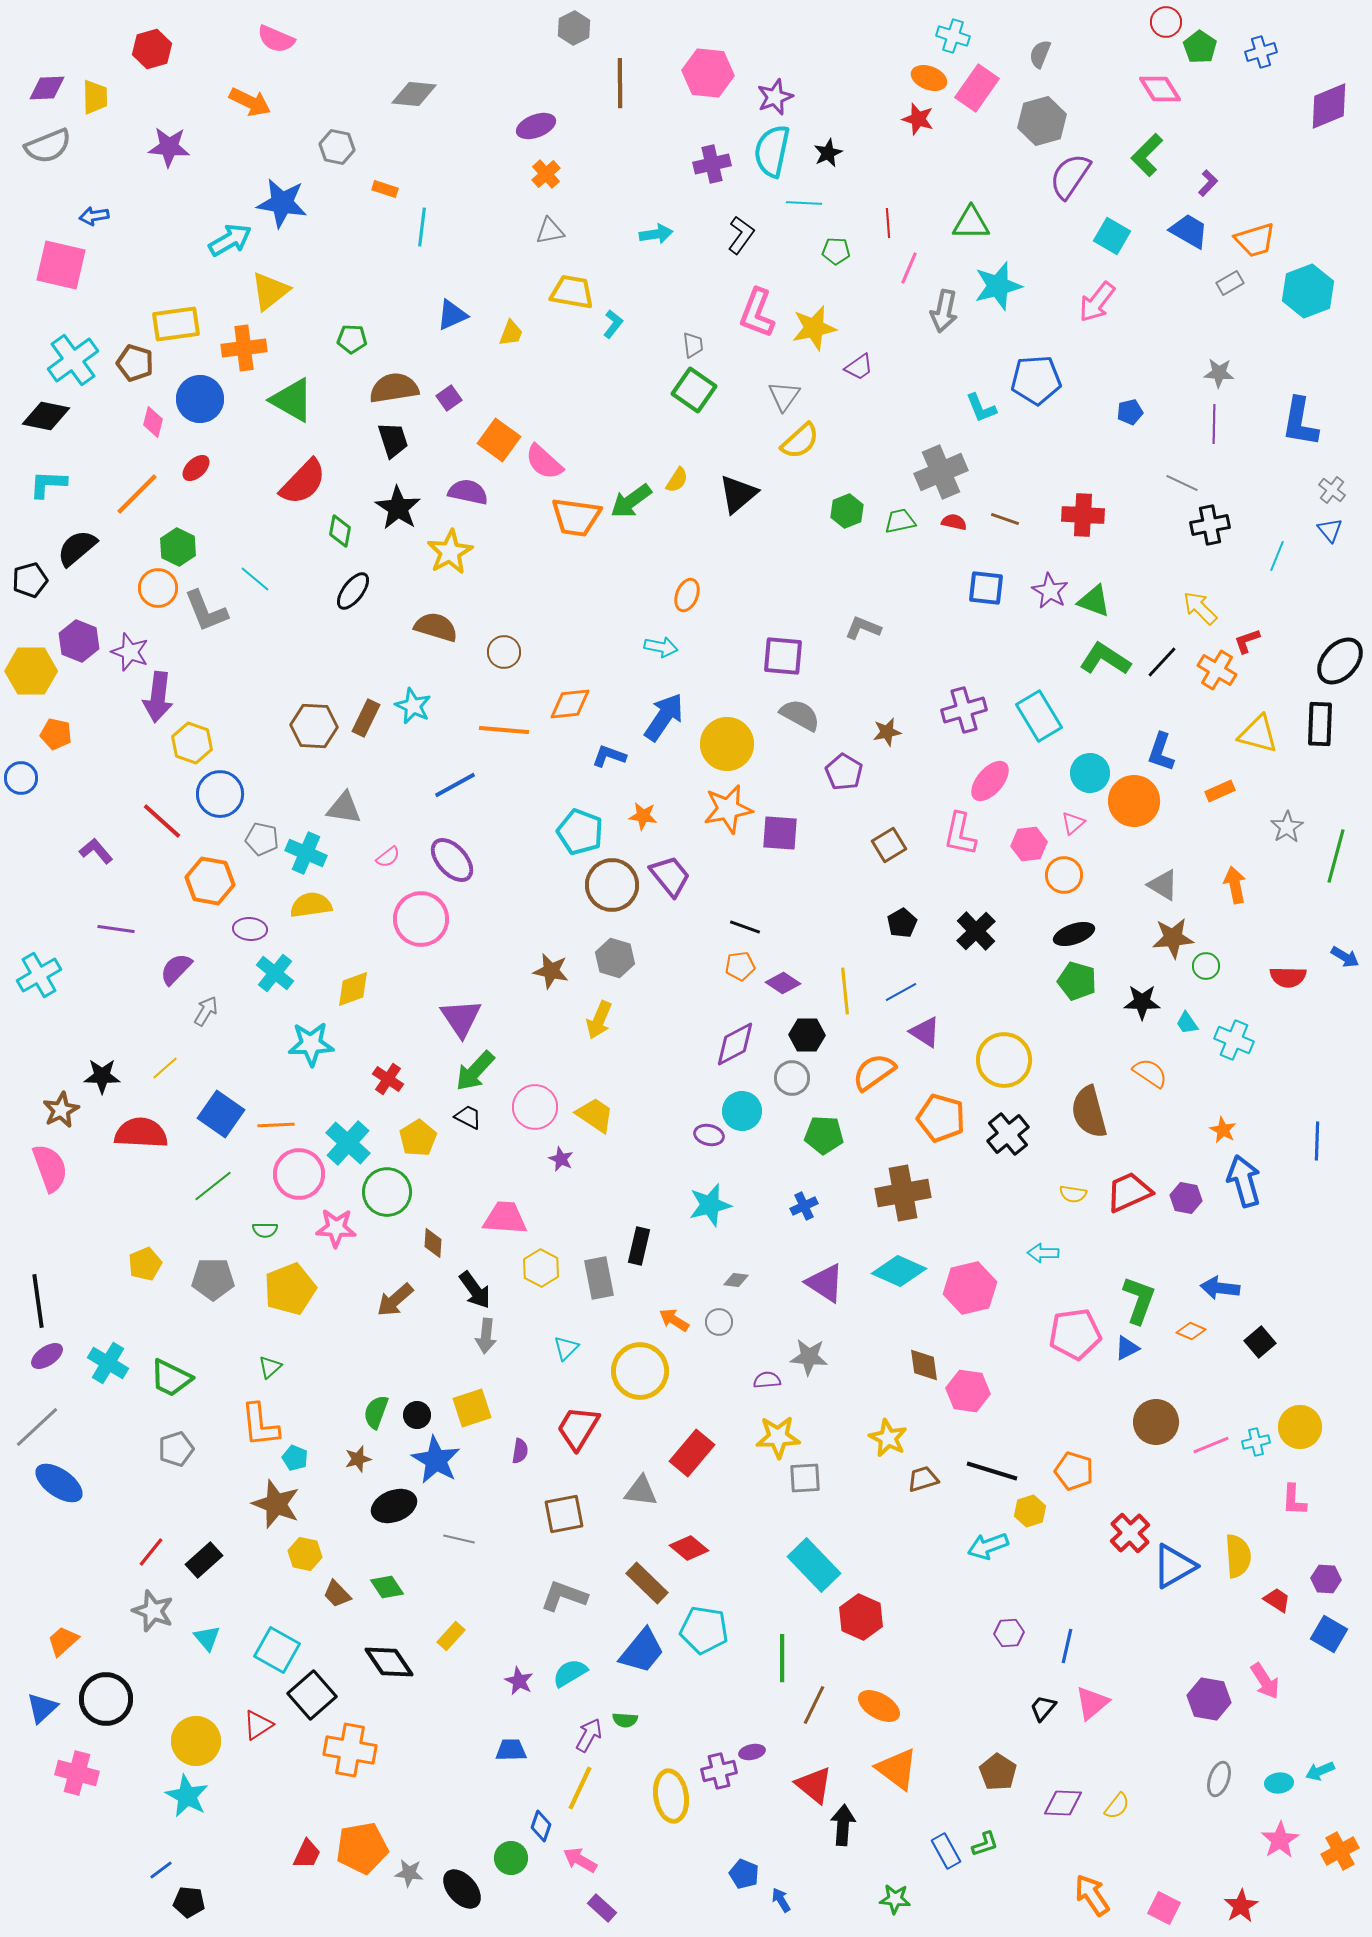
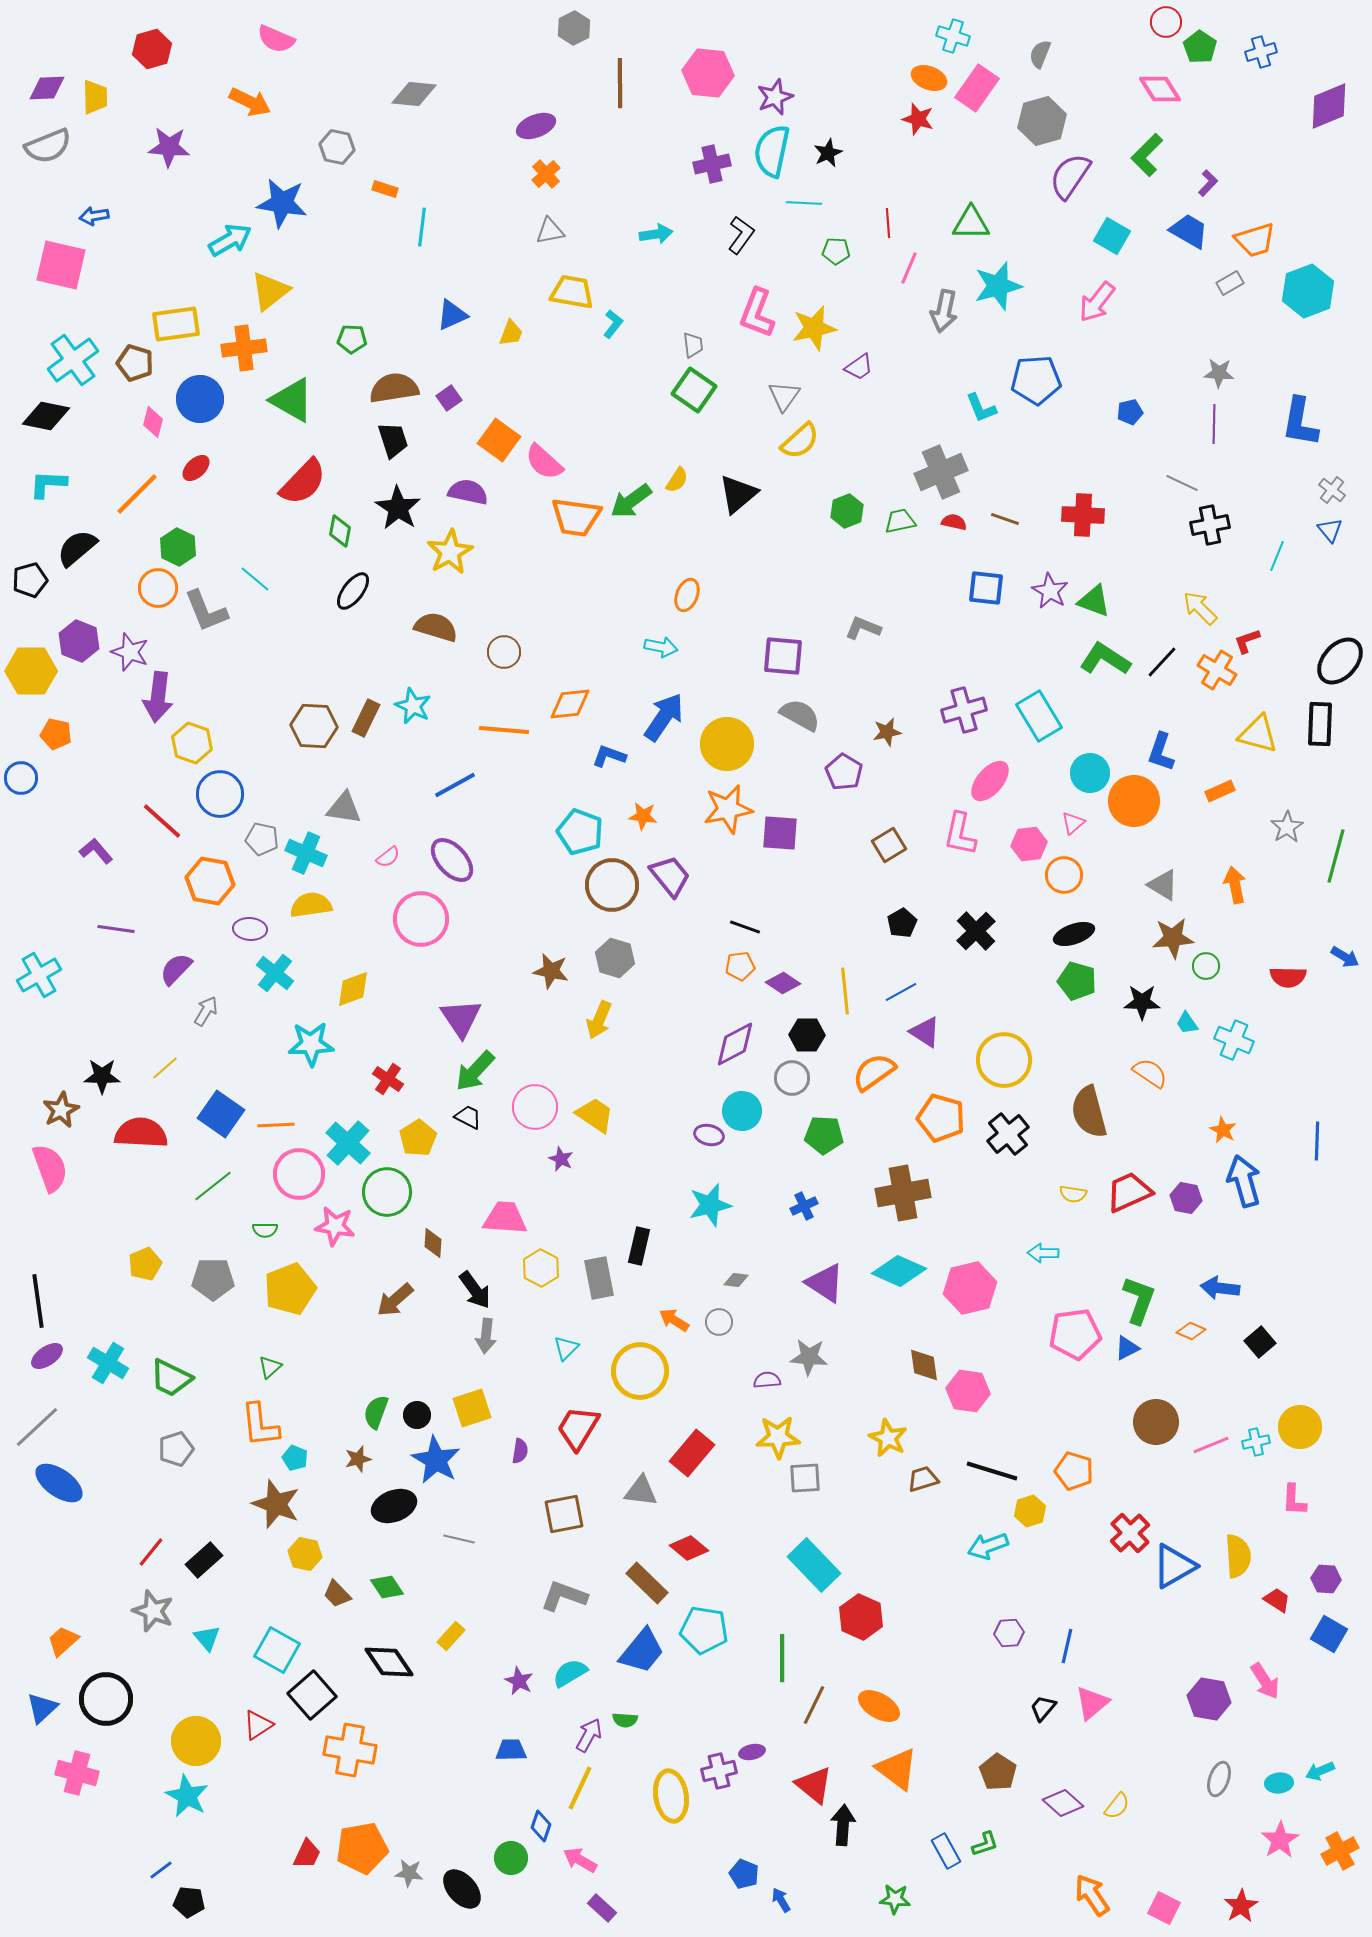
pink star at (336, 1228): moved 1 px left, 2 px up; rotated 6 degrees clockwise
purple diamond at (1063, 1803): rotated 39 degrees clockwise
